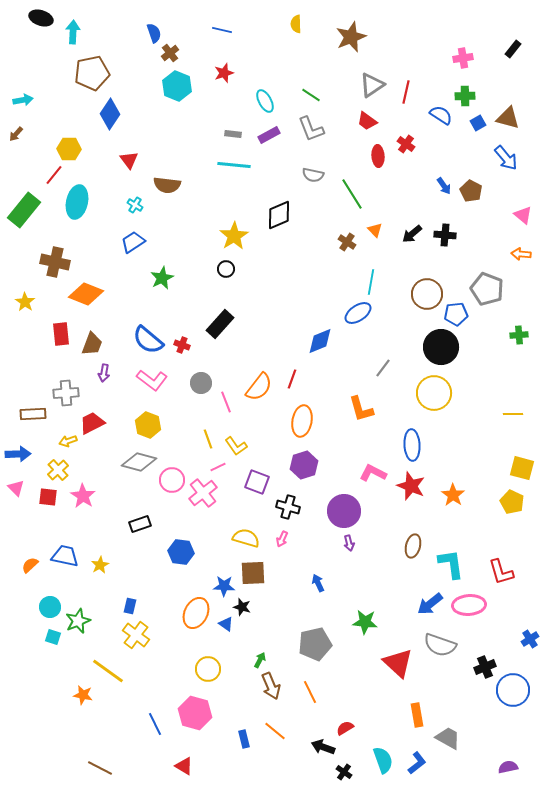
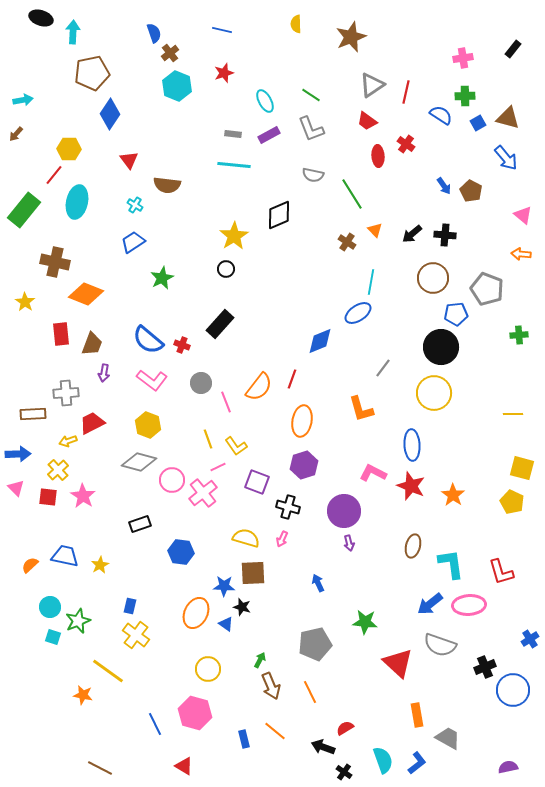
brown circle at (427, 294): moved 6 px right, 16 px up
